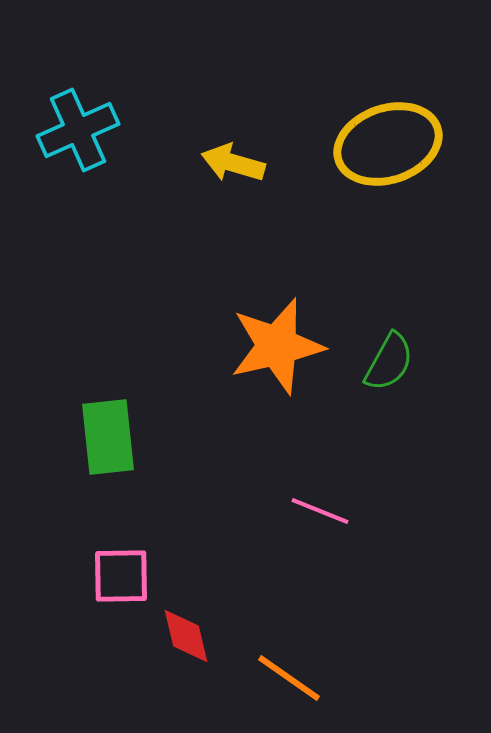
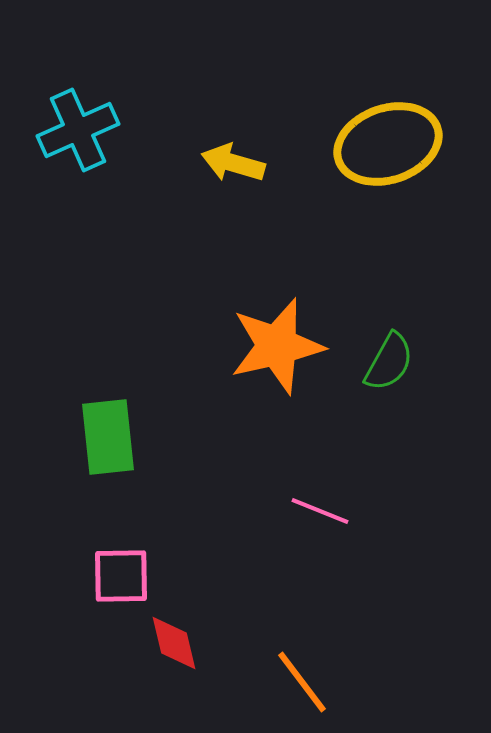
red diamond: moved 12 px left, 7 px down
orange line: moved 13 px right, 4 px down; rotated 18 degrees clockwise
